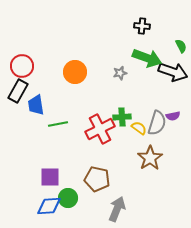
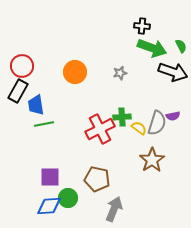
green arrow: moved 5 px right, 10 px up
green line: moved 14 px left
brown star: moved 2 px right, 2 px down
gray arrow: moved 3 px left
